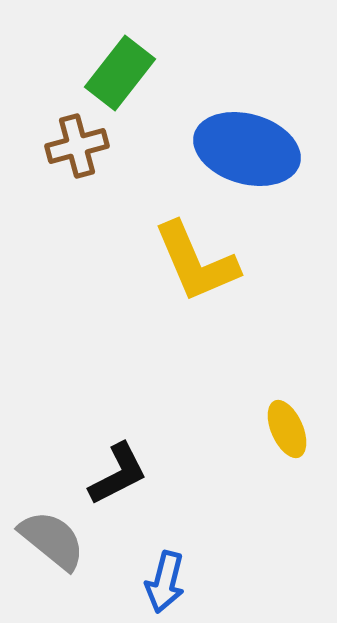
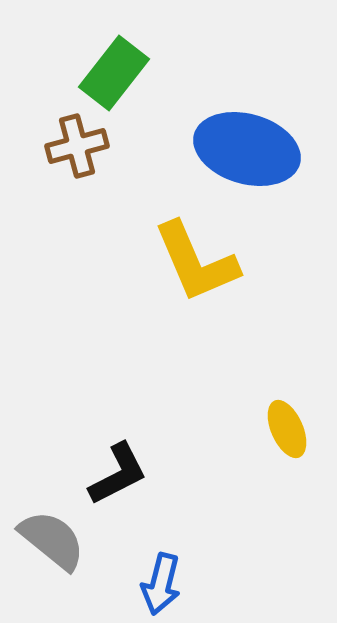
green rectangle: moved 6 px left
blue arrow: moved 4 px left, 2 px down
